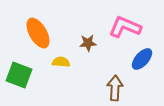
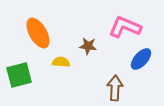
brown star: moved 3 px down; rotated 12 degrees clockwise
blue ellipse: moved 1 px left
green square: rotated 36 degrees counterclockwise
